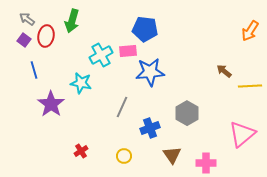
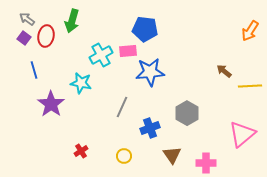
purple square: moved 2 px up
